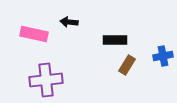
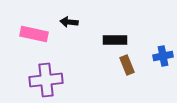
brown rectangle: rotated 54 degrees counterclockwise
